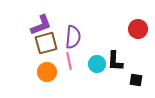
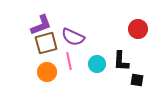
purple semicircle: rotated 110 degrees clockwise
black L-shape: moved 6 px right
black square: moved 1 px right
